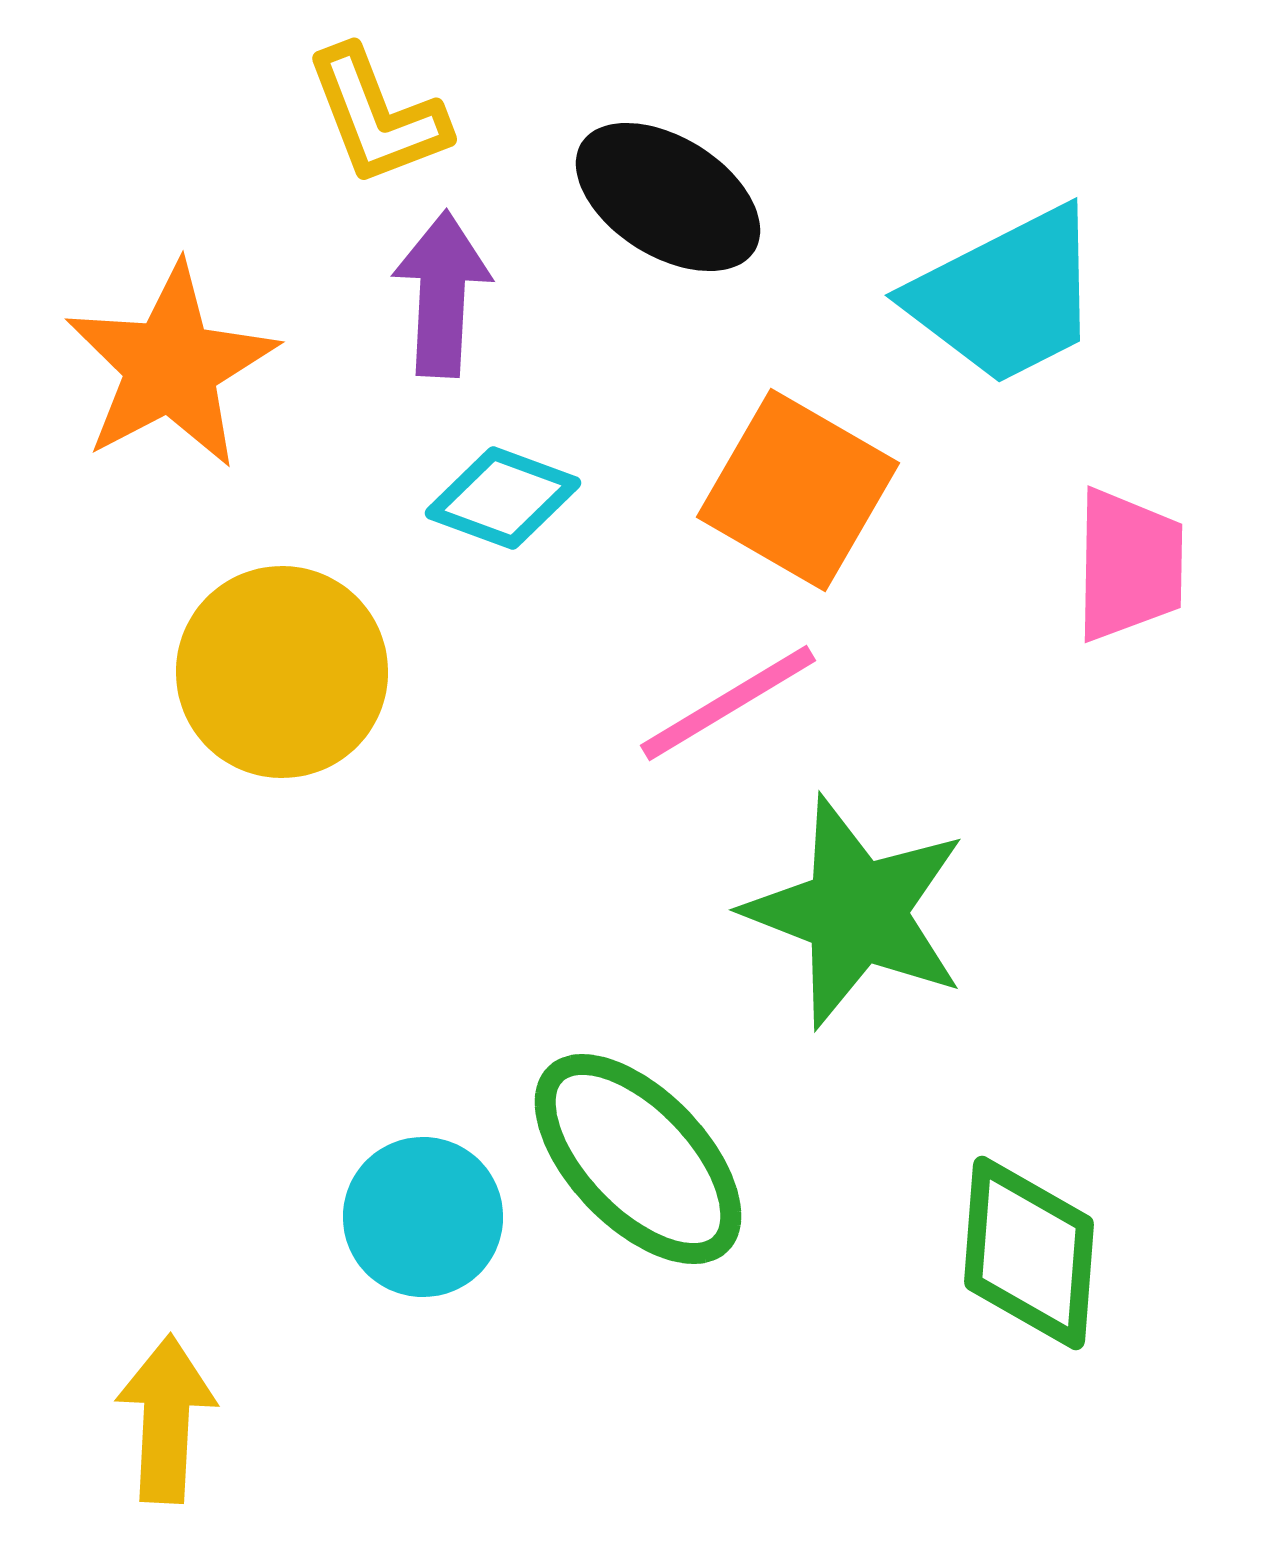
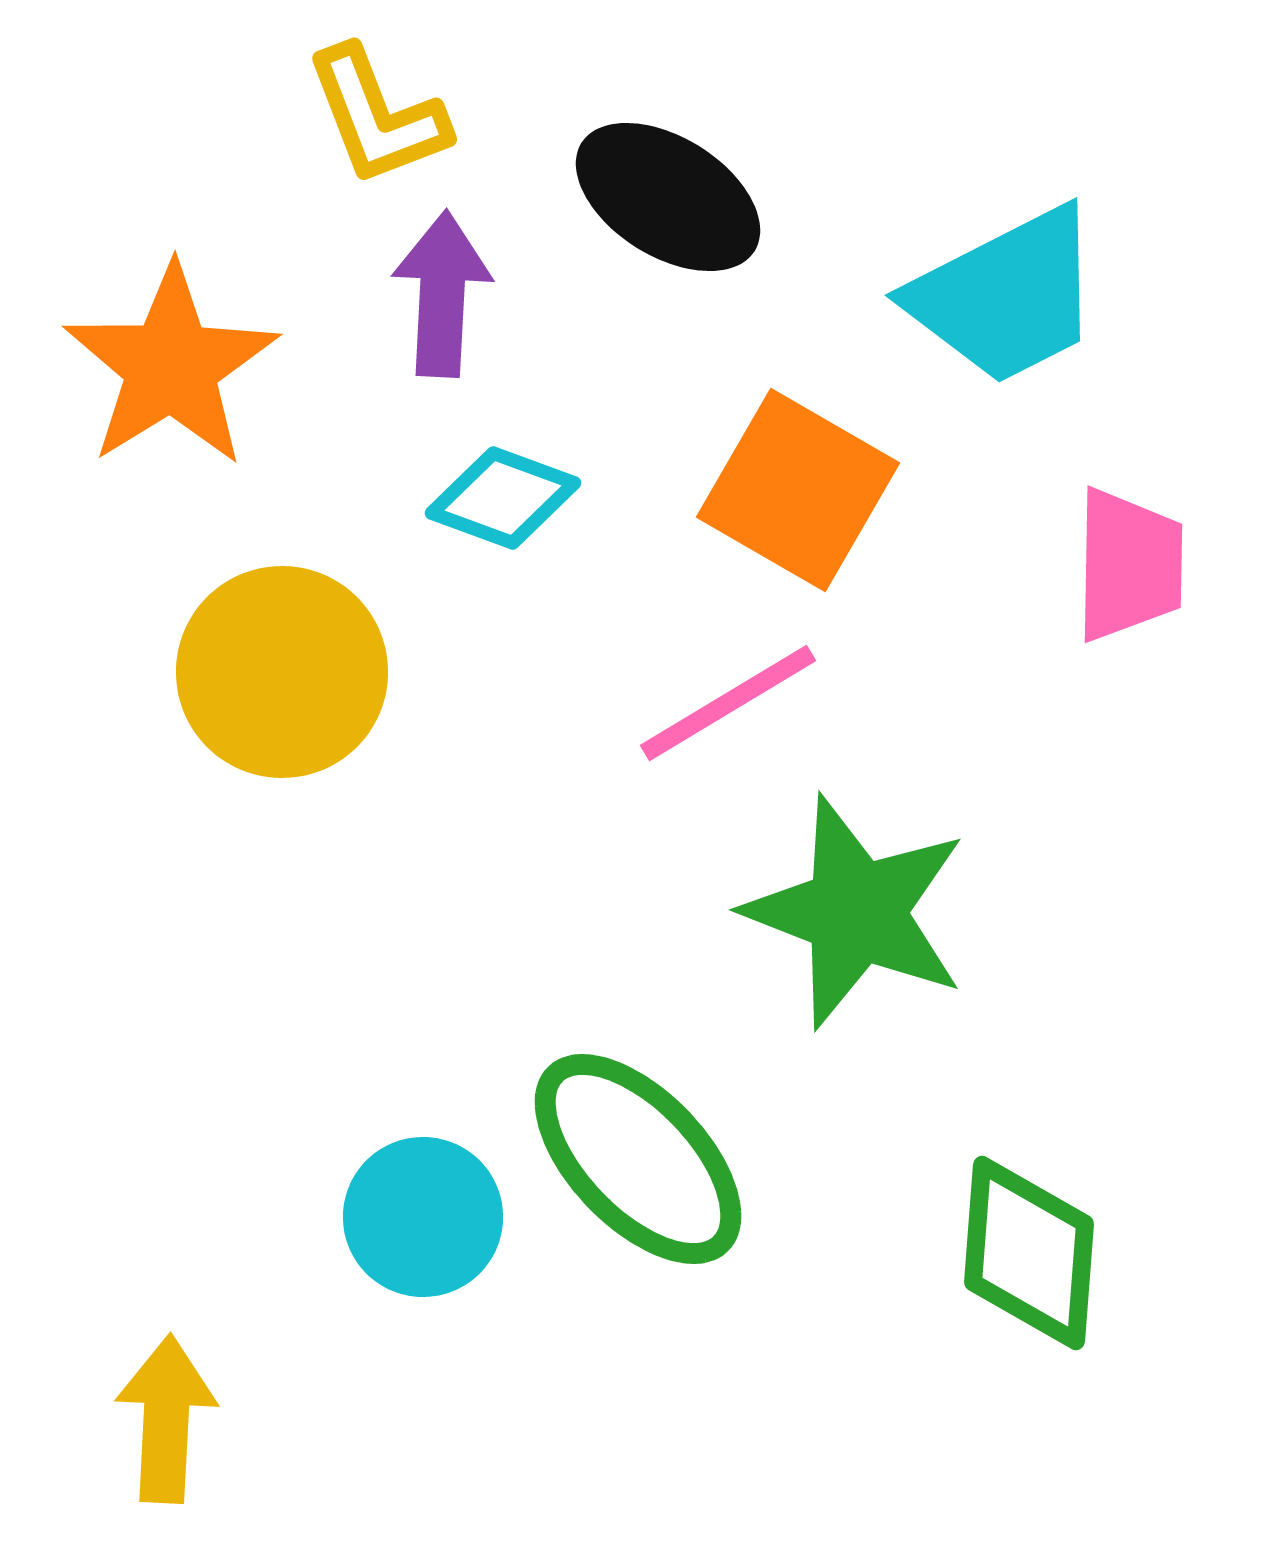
orange star: rotated 4 degrees counterclockwise
